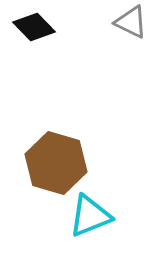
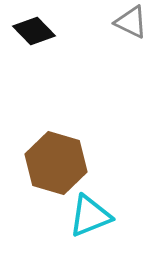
black diamond: moved 4 px down
